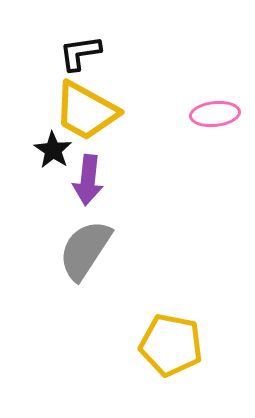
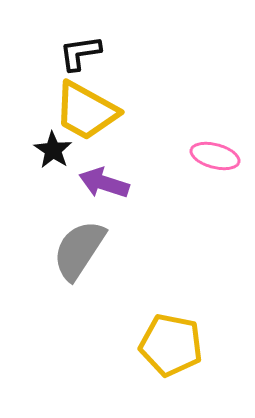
pink ellipse: moved 42 px down; rotated 21 degrees clockwise
purple arrow: moved 16 px right, 3 px down; rotated 102 degrees clockwise
gray semicircle: moved 6 px left
